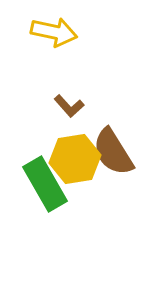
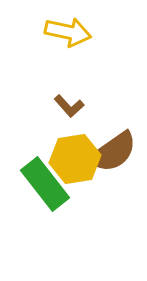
yellow arrow: moved 14 px right
brown semicircle: rotated 93 degrees counterclockwise
green rectangle: rotated 8 degrees counterclockwise
